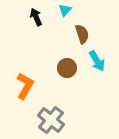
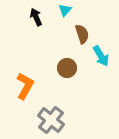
cyan arrow: moved 4 px right, 5 px up
